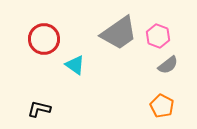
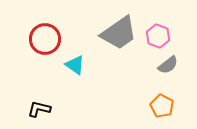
red circle: moved 1 px right
